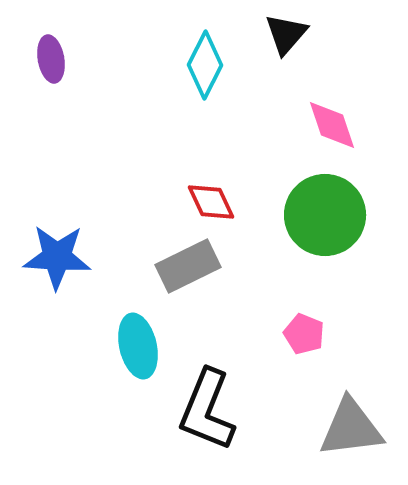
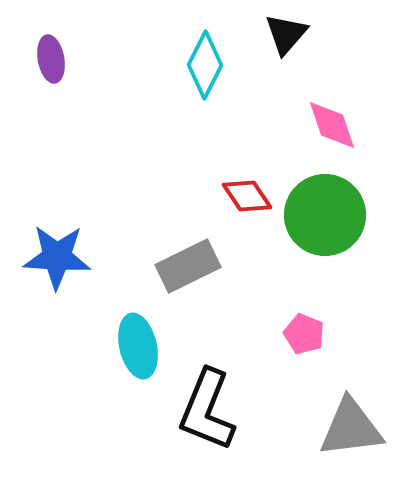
red diamond: moved 36 px right, 6 px up; rotated 9 degrees counterclockwise
